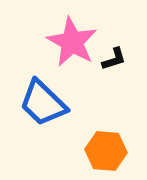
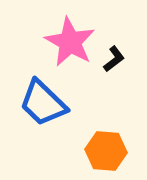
pink star: moved 2 px left
black L-shape: rotated 20 degrees counterclockwise
